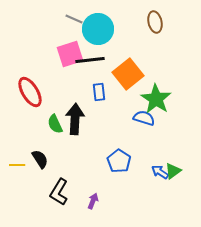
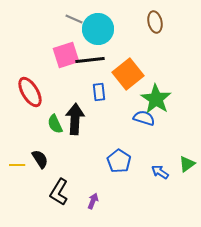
pink square: moved 4 px left, 1 px down
green triangle: moved 14 px right, 7 px up
